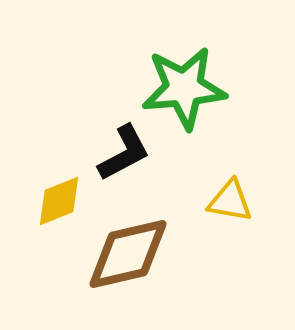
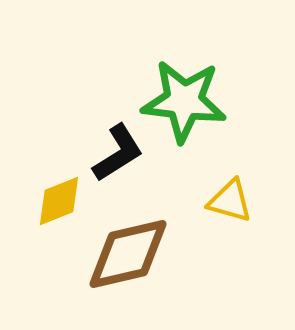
green star: moved 13 px down; rotated 12 degrees clockwise
black L-shape: moved 6 px left; rotated 4 degrees counterclockwise
yellow triangle: rotated 6 degrees clockwise
